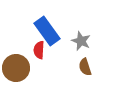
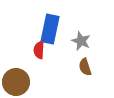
blue rectangle: moved 3 px right, 2 px up; rotated 48 degrees clockwise
brown circle: moved 14 px down
